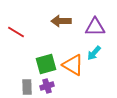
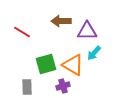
purple triangle: moved 8 px left, 4 px down
red line: moved 6 px right
purple cross: moved 16 px right
